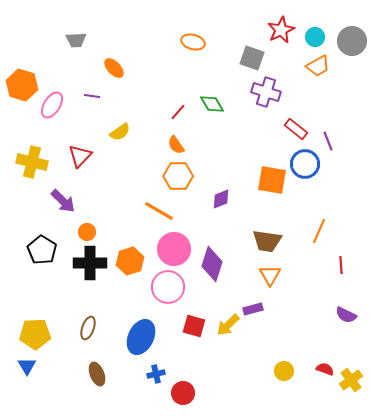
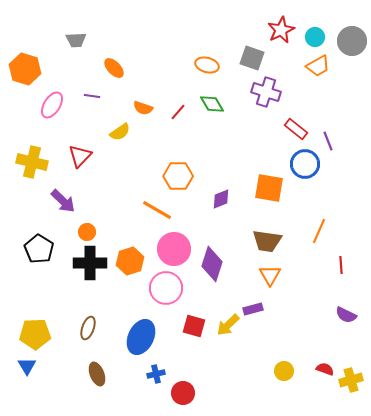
orange ellipse at (193, 42): moved 14 px right, 23 px down
orange hexagon at (22, 85): moved 3 px right, 16 px up
orange semicircle at (176, 145): moved 33 px left, 37 px up; rotated 36 degrees counterclockwise
orange square at (272, 180): moved 3 px left, 8 px down
orange line at (159, 211): moved 2 px left, 1 px up
black pentagon at (42, 250): moved 3 px left, 1 px up
pink circle at (168, 287): moved 2 px left, 1 px down
yellow cross at (351, 380): rotated 20 degrees clockwise
